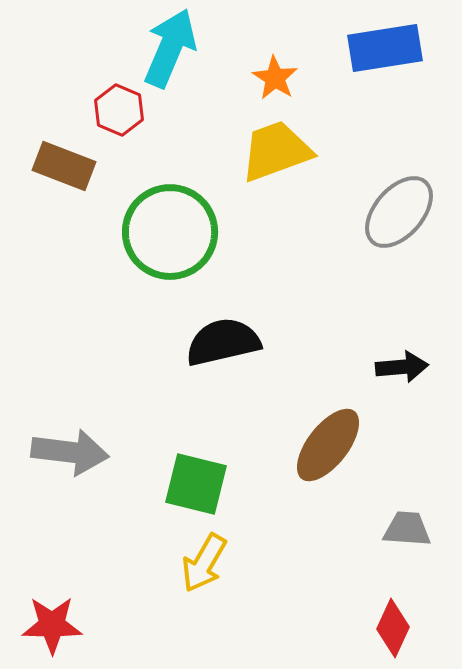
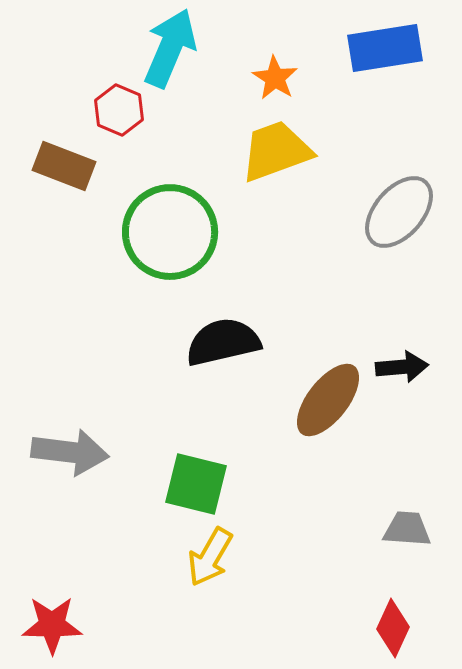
brown ellipse: moved 45 px up
yellow arrow: moved 6 px right, 6 px up
